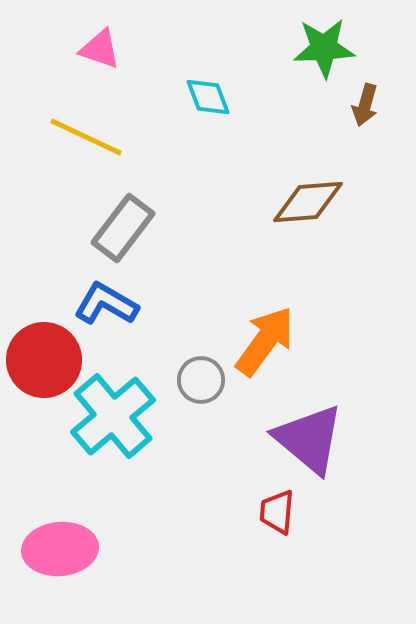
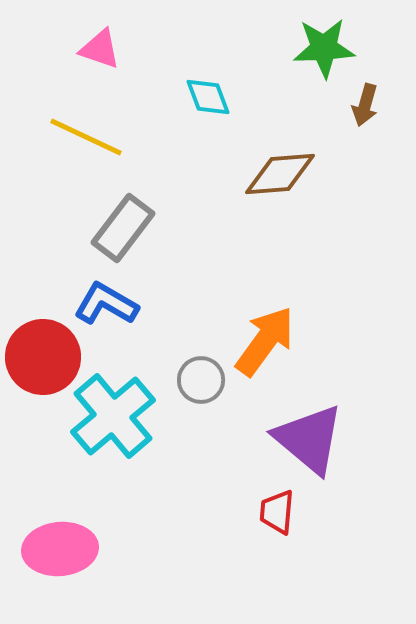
brown diamond: moved 28 px left, 28 px up
red circle: moved 1 px left, 3 px up
